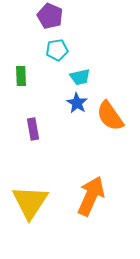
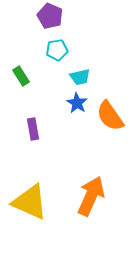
green rectangle: rotated 30 degrees counterclockwise
yellow triangle: rotated 39 degrees counterclockwise
